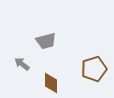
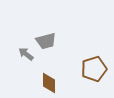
gray arrow: moved 4 px right, 10 px up
brown diamond: moved 2 px left
